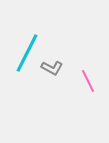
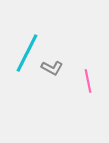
pink line: rotated 15 degrees clockwise
